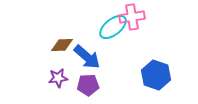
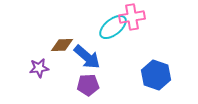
purple star: moved 19 px left, 10 px up
